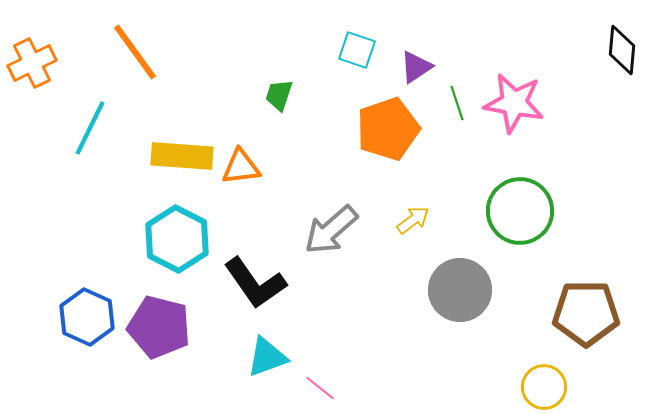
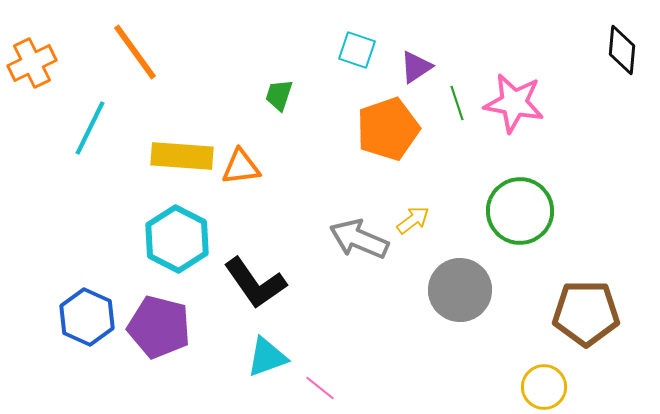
gray arrow: moved 28 px right, 9 px down; rotated 64 degrees clockwise
